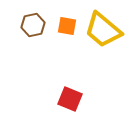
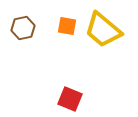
brown hexagon: moved 10 px left, 3 px down
